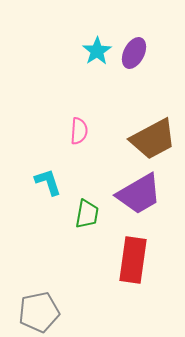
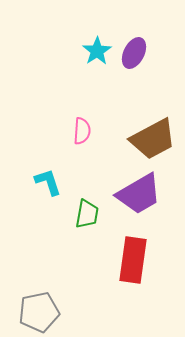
pink semicircle: moved 3 px right
